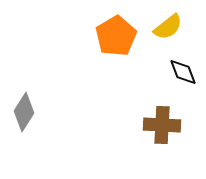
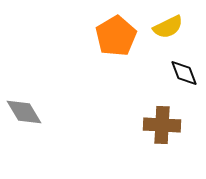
yellow semicircle: rotated 12 degrees clockwise
black diamond: moved 1 px right, 1 px down
gray diamond: rotated 63 degrees counterclockwise
